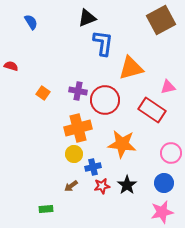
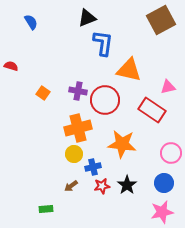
orange triangle: moved 2 px left, 2 px down; rotated 28 degrees clockwise
